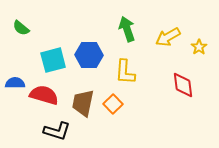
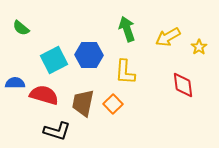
cyan square: moved 1 px right; rotated 12 degrees counterclockwise
